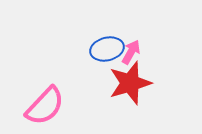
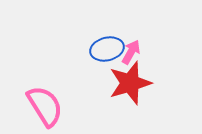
pink semicircle: rotated 75 degrees counterclockwise
